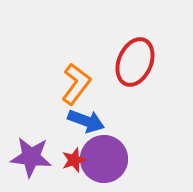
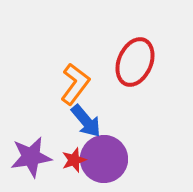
orange L-shape: moved 1 px left
blue arrow: rotated 30 degrees clockwise
purple star: rotated 15 degrees counterclockwise
